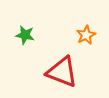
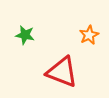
orange star: moved 3 px right
